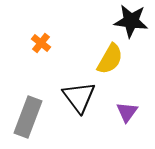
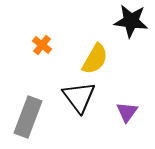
orange cross: moved 1 px right, 2 px down
yellow semicircle: moved 15 px left
